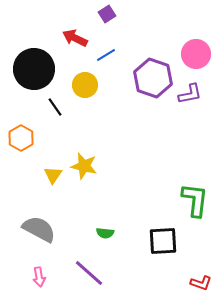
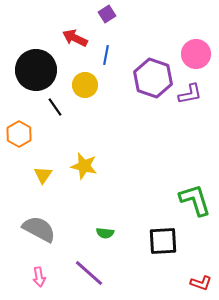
blue line: rotated 48 degrees counterclockwise
black circle: moved 2 px right, 1 px down
orange hexagon: moved 2 px left, 4 px up
yellow triangle: moved 10 px left
green L-shape: rotated 24 degrees counterclockwise
